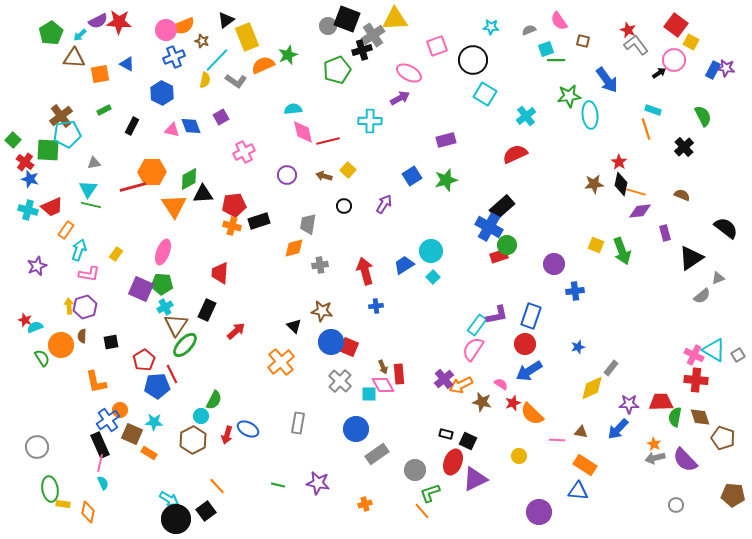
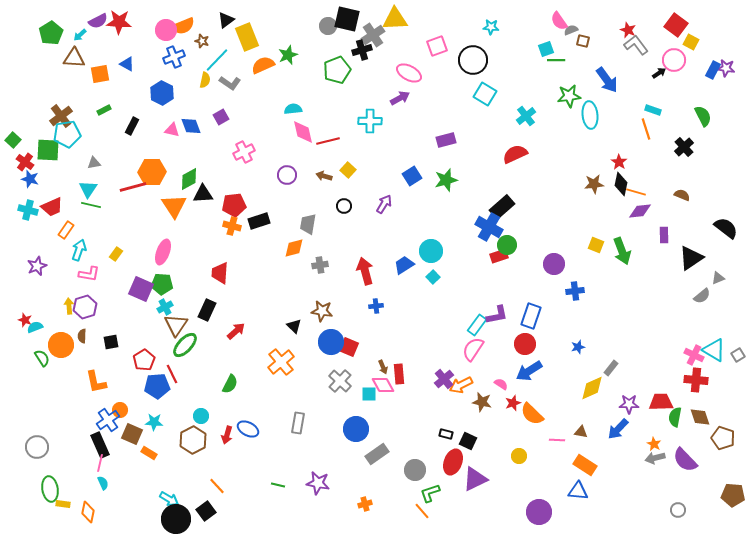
black square at (347, 19): rotated 8 degrees counterclockwise
gray semicircle at (529, 30): moved 42 px right
gray L-shape at (236, 81): moved 6 px left, 2 px down
purple rectangle at (665, 233): moved 1 px left, 2 px down; rotated 14 degrees clockwise
green semicircle at (214, 400): moved 16 px right, 16 px up
gray circle at (676, 505): moved 2 px right, 5 px down
